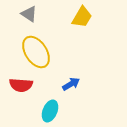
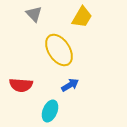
gray triangle: moved 5 px right; rotated 12 degrees clockwise
yellow ellipse: moved 23 px right, 2 px up
blue arrow: moved 1 px left, 1 px down
